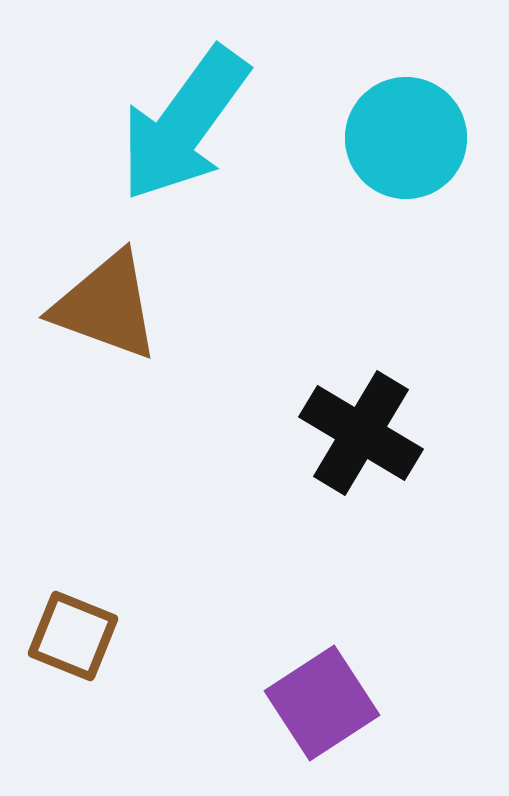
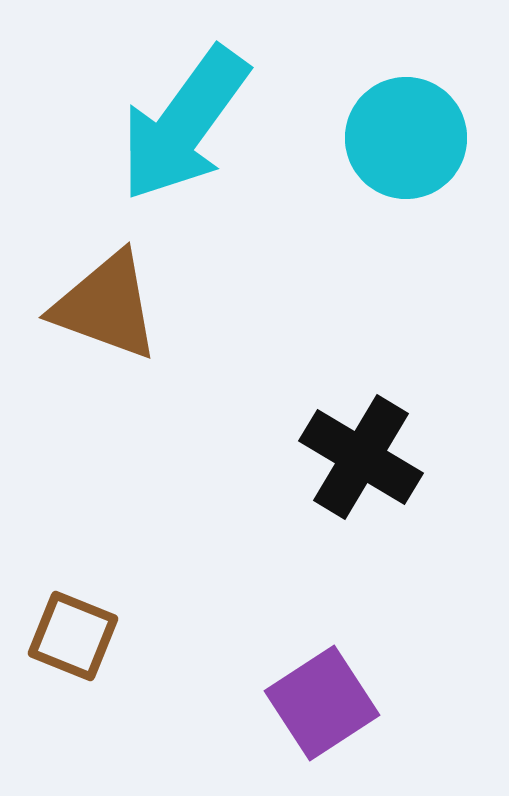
black cross: moved 24 px down
